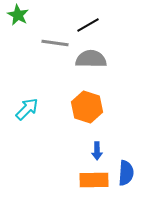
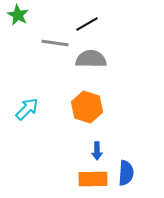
black line: moved 1 px left, 1 px up
orange rectangle: moved 1 px left, 1 px up
